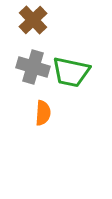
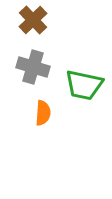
green trapezoid: moved 13 px right, 13 px down
